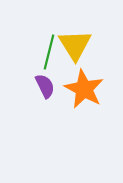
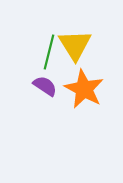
purple semicircle: rotated 30 degrees counterclockwise
